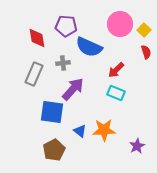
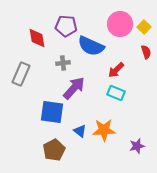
yellow square: moved 3 px up
blue semicircle: moved 2 px right, 1 px up
gray rectangle: moved 13 px left
purple arrow: moved 1 px right, 1 px up
purple star: rotated 14 degrees clockwise
